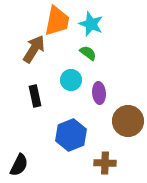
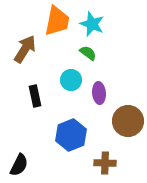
cyan star: moved 1 px right
brown arrow: moved 9 px left
